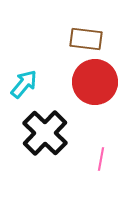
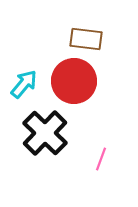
red circle: moved 21 px left, 1 px up
pink line: rotated 10 degrees clockwise
